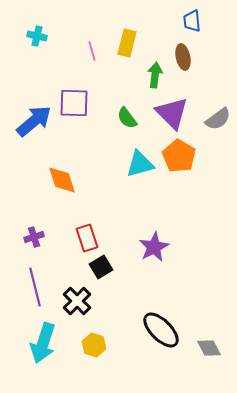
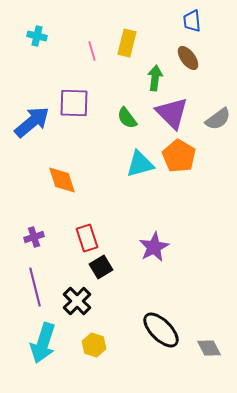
brown ellipse: moved 5 px right, 1 px down; rotated 25 degrees counterclockwise
green arrow: moved 3 px down
blue arrow: moved 2 px left, 1 px down
